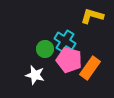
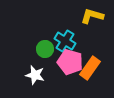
pink pentagon: moved 1 px right, 2 px down
